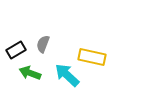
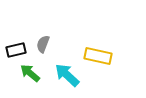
black rectangle: rotated 18 degrees clockwise
yellow rectangle: moved 6 px right, 1 px up
green arrow: rotated 20 degrees clockwise
